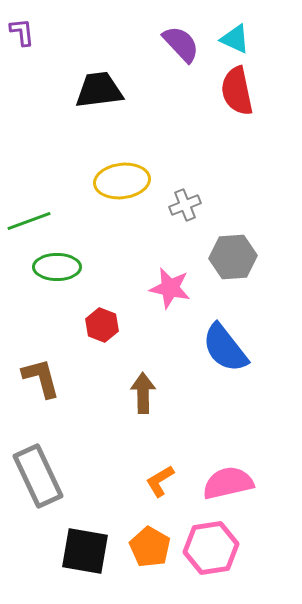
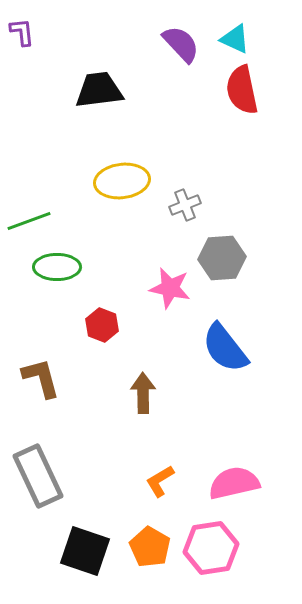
red semicircle: moved 5 px right, 1 px up
gray hexagon: moved 11 px left, 1 px down
pink semicircle: moved 6 px right
black square: rotated 9 degrees clockwise
